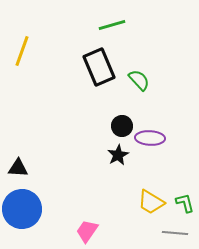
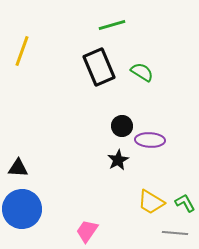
green semicircle: moved 3 px right, 8 px up; rotated 15 degrees counterclockwise
purple ellipse: moved 2 px down
black star: moved 5 px down
green L-shape: rotated 15 degrees counterclockwise
